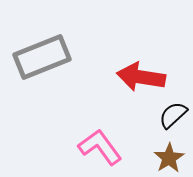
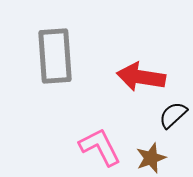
gray rectangle: moved 13 px right, 1 px up; rotated 72 degrees counterclockwise
pink L-shape: rotated 9 degrees clockwise
brown star: moved 18 px left; rotated 12 degrees clockwise
